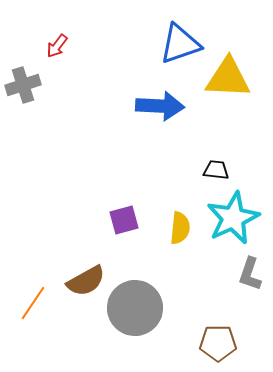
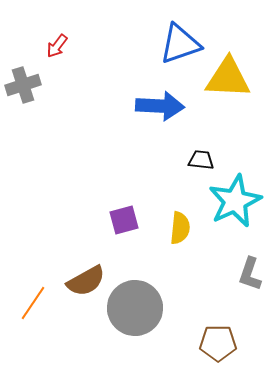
black trapezoid: moved 15 px left, 10 px up
cyan star: moved 2 px right, 17 px up
